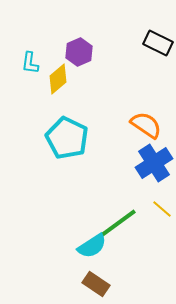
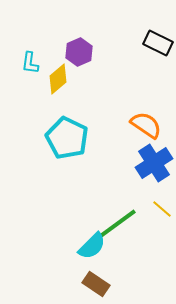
cyan semicircle: rotated 12 degrees counterclockwise
